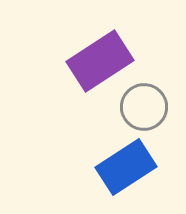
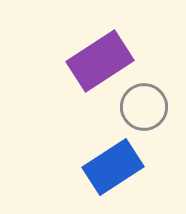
blue rectangle: moved 13 px left
